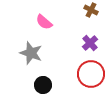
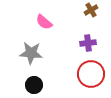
brown cross: rotated 32 degrees clockwise
purple cross: moved 2 px left; rotated 35 degrees clockwise
gray star: rotated 15 degrees counterclockwise
black circle: moved 9 px left
